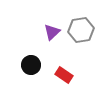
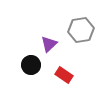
purple triangle: moved 3 px left, 12 px down
